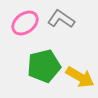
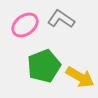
pink ellipse: moved 2 px down
green pentagon: rotated 8 degrees counterclockwise
